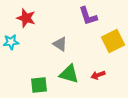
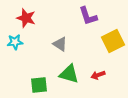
cyan star: moved 4 px right
